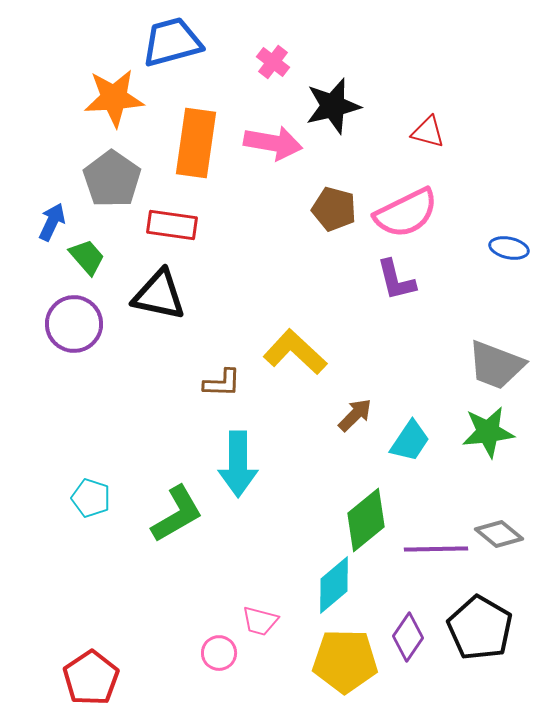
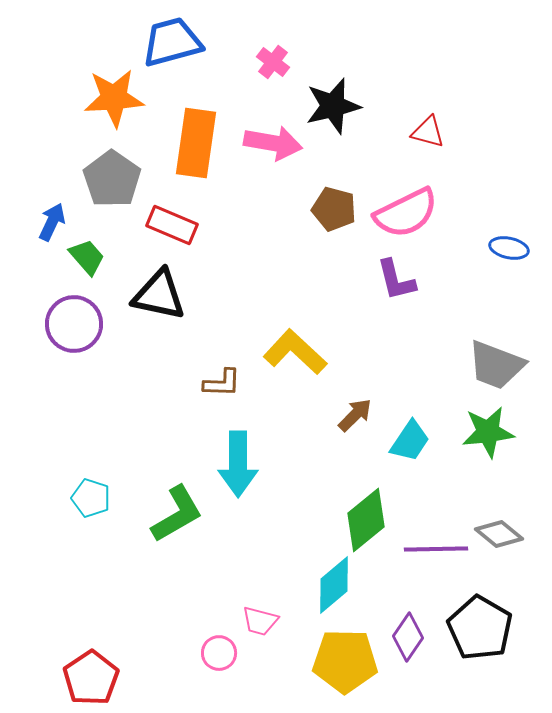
red rectangle: rotated 15 degrees clockwise
